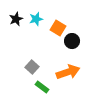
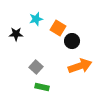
black star: moved 15 px down; rotated 24 degrees clockwise
gray square: moved 4 px right
orange arrow: moved 12 px right, 6 px up
green rectangle: rotated 24 degrees counterclockwise
